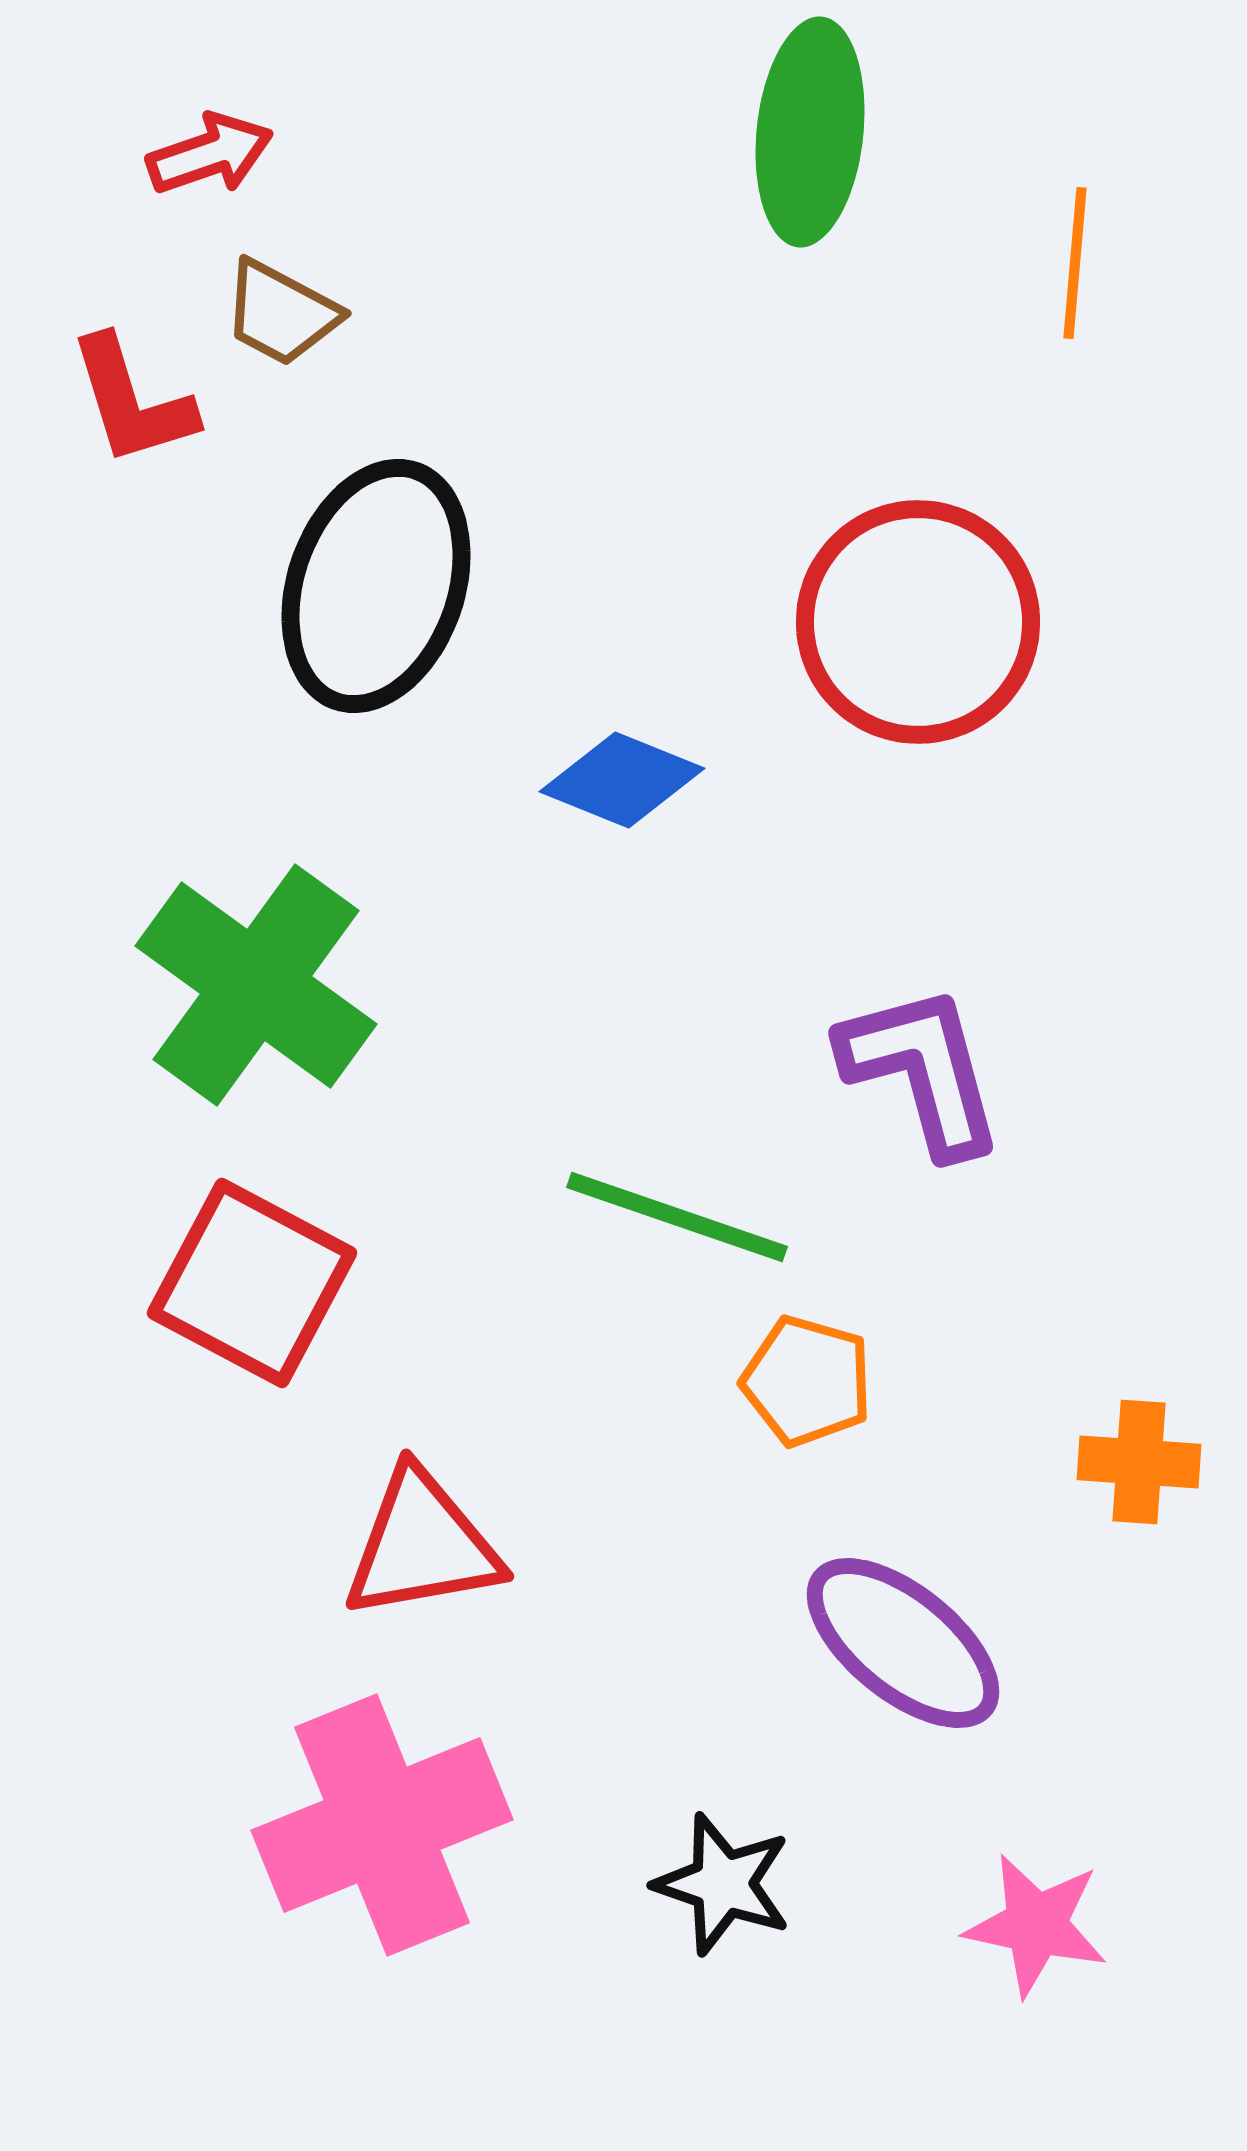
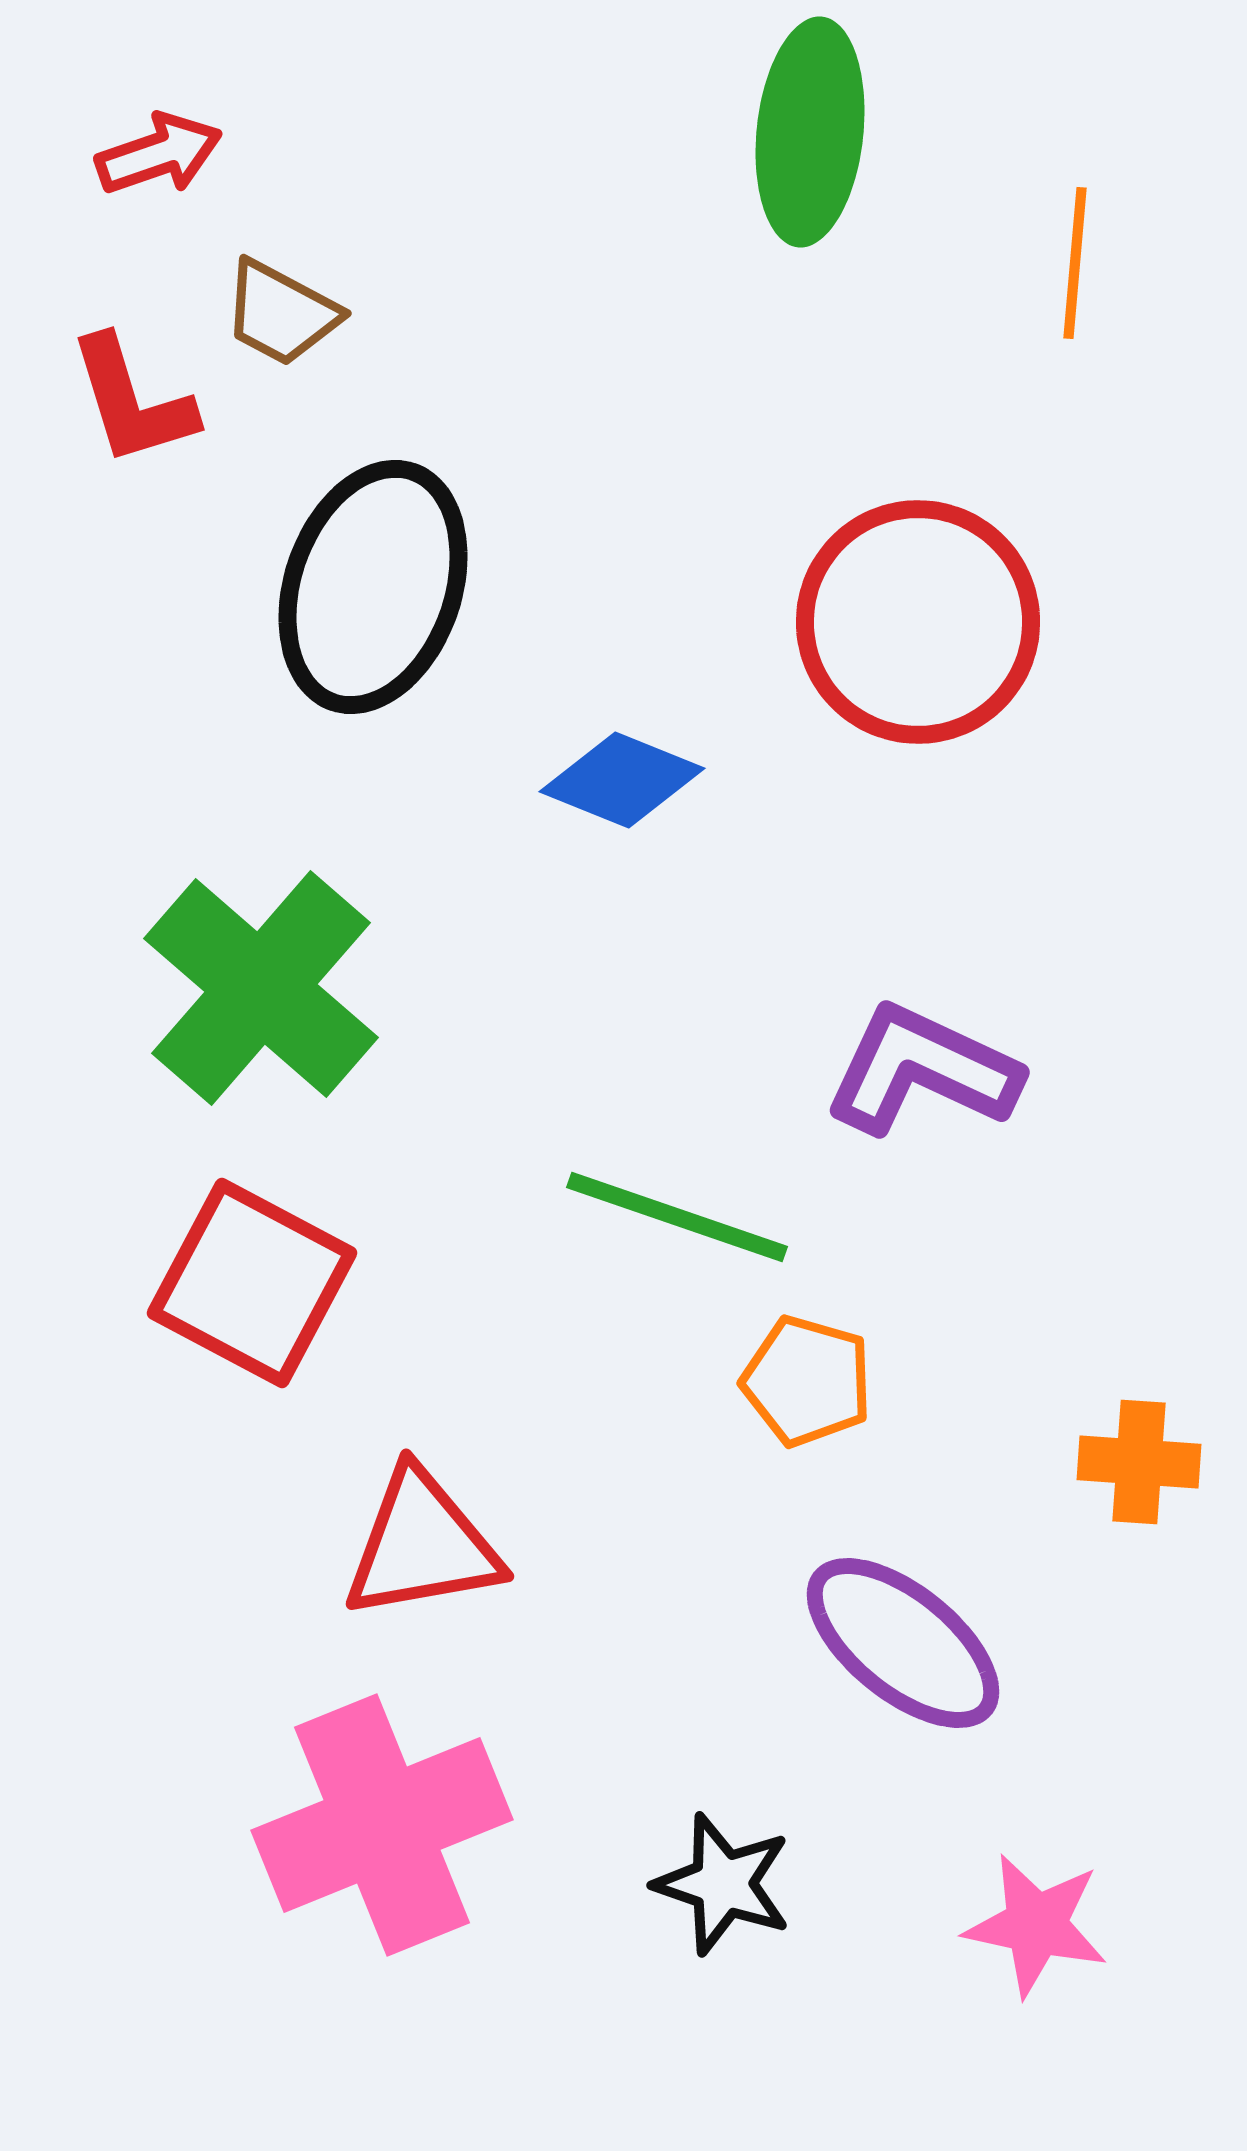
red arrow: moved 51 px left
black ellipse: moved 3 px left, 1 px down
green cross: moved 5 px right, 3 px down; rotated 5 degrees clockwise
purple L-shape: rotated 50 degrees counterclockwise
